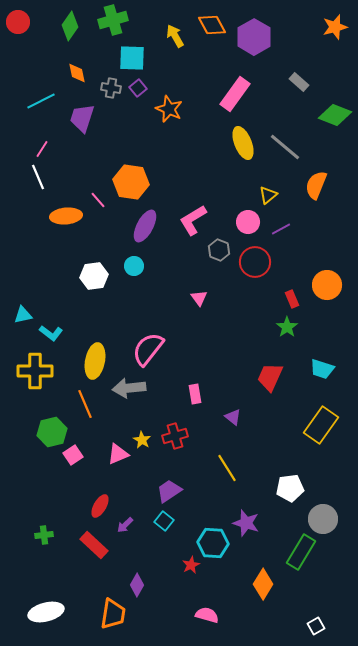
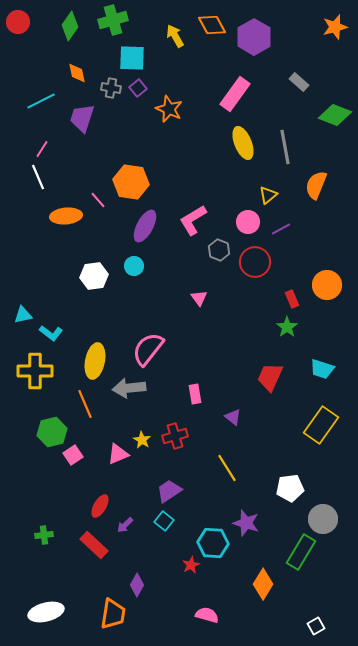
gray line at (285, 147): rotated 40 degrees clockwise
